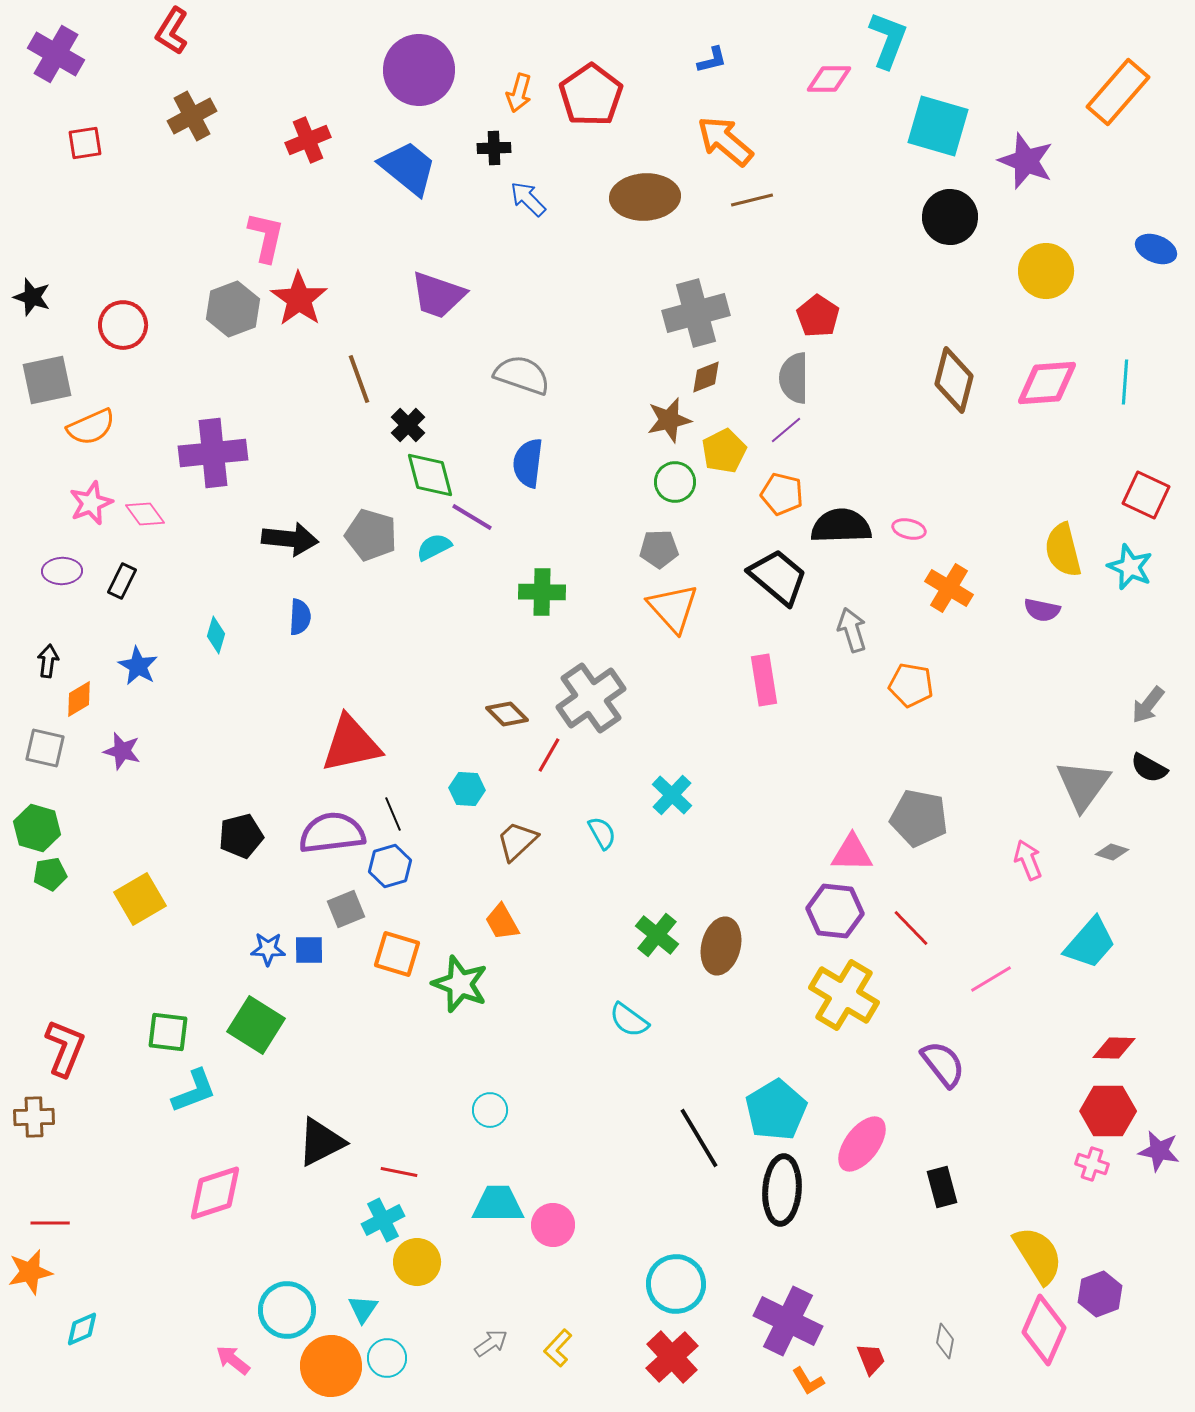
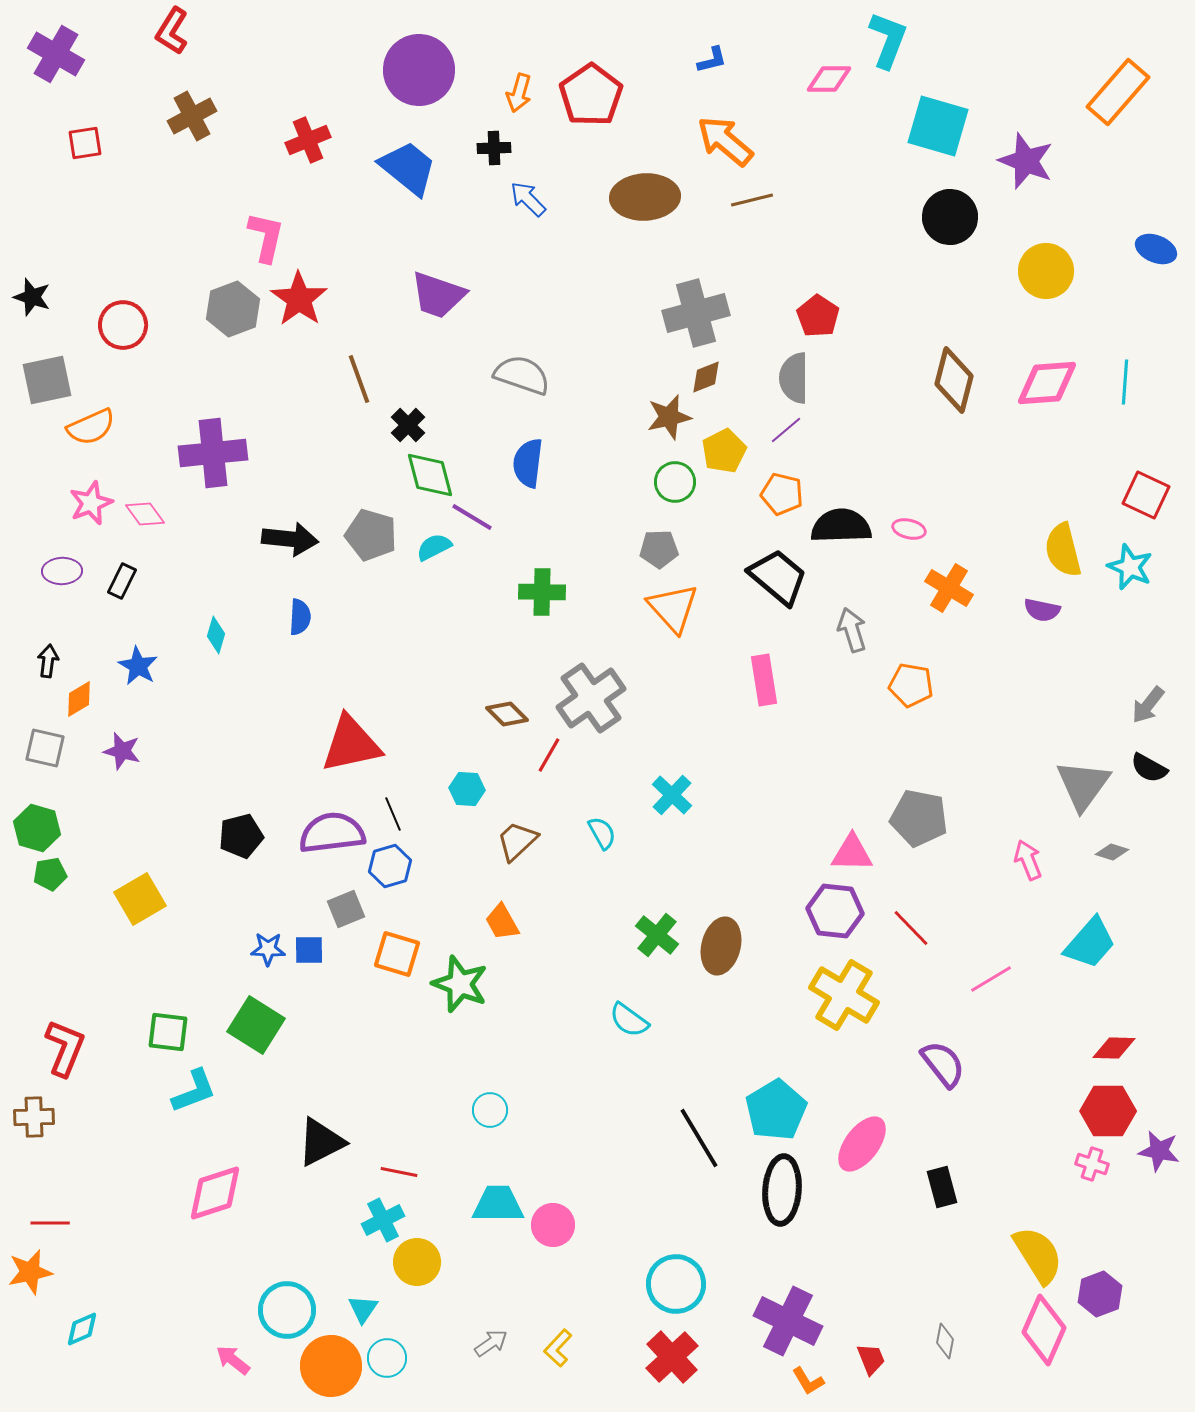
brown star at (669, 420): moved 3 px up
